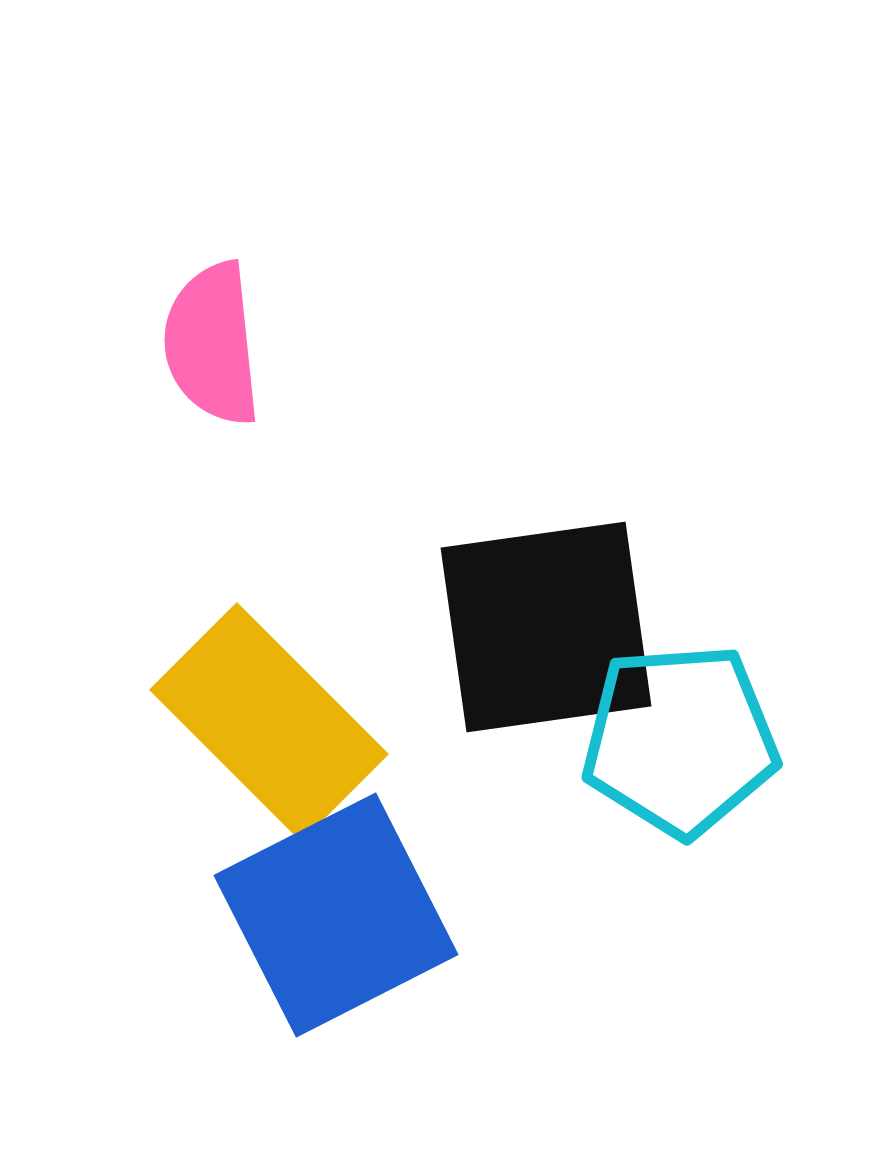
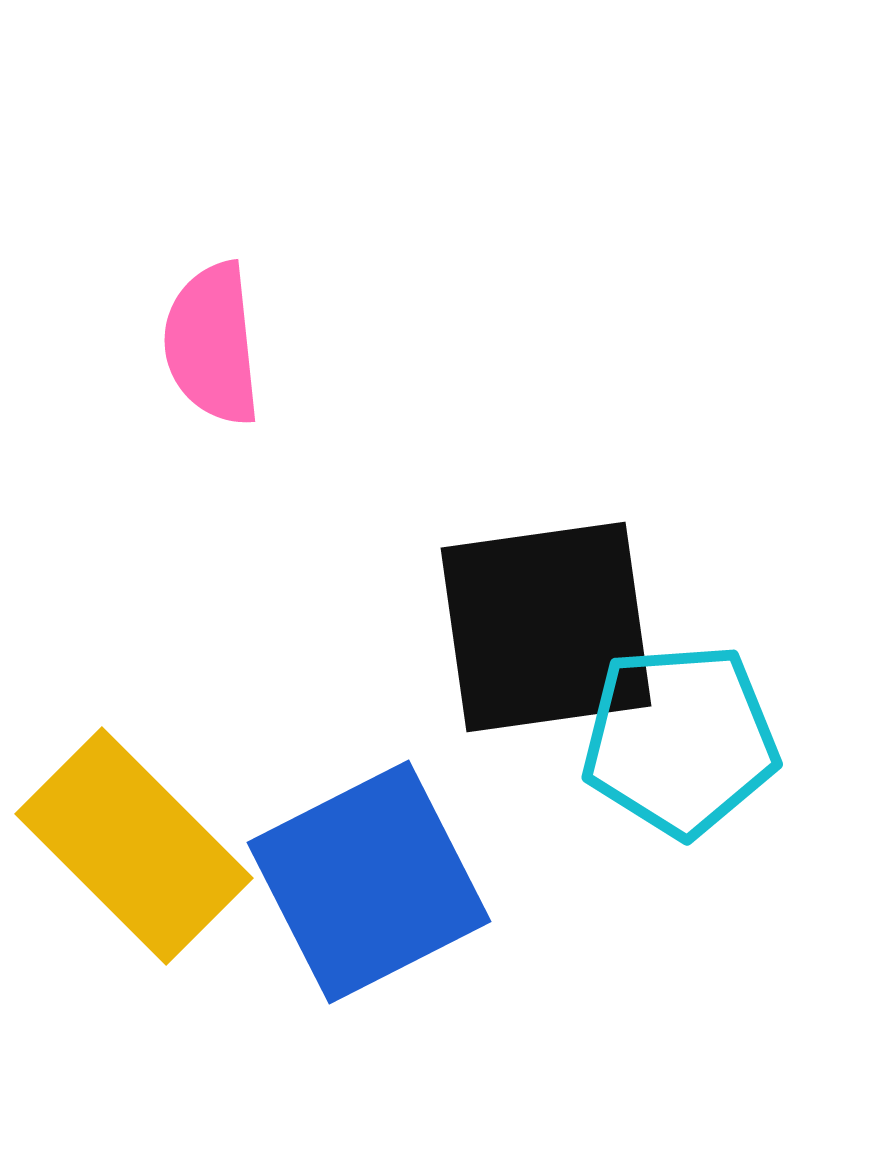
yellow rectangle: moved 135 px left, 124 px down
blue square: moved 33 px right, 33 px up
